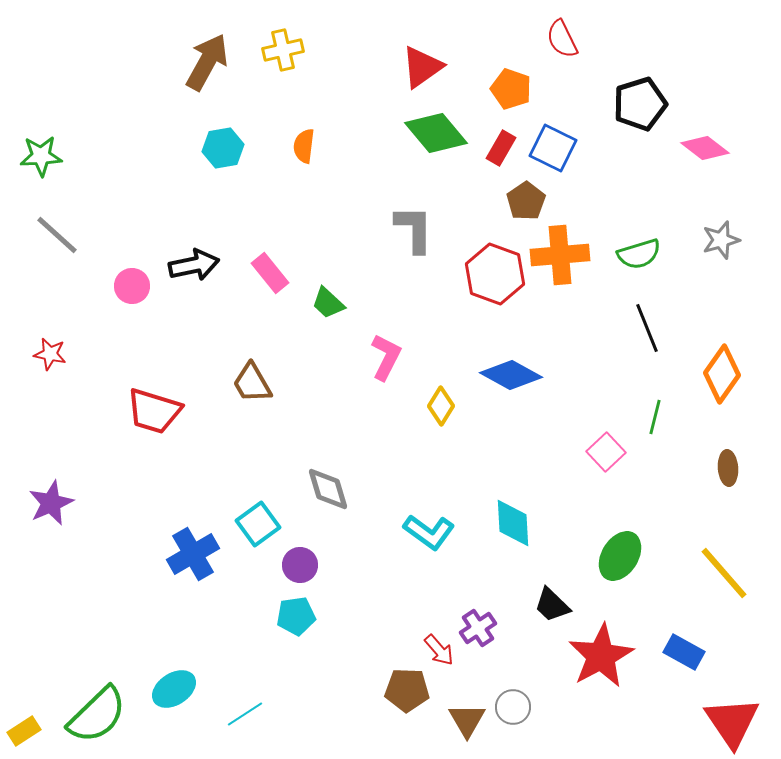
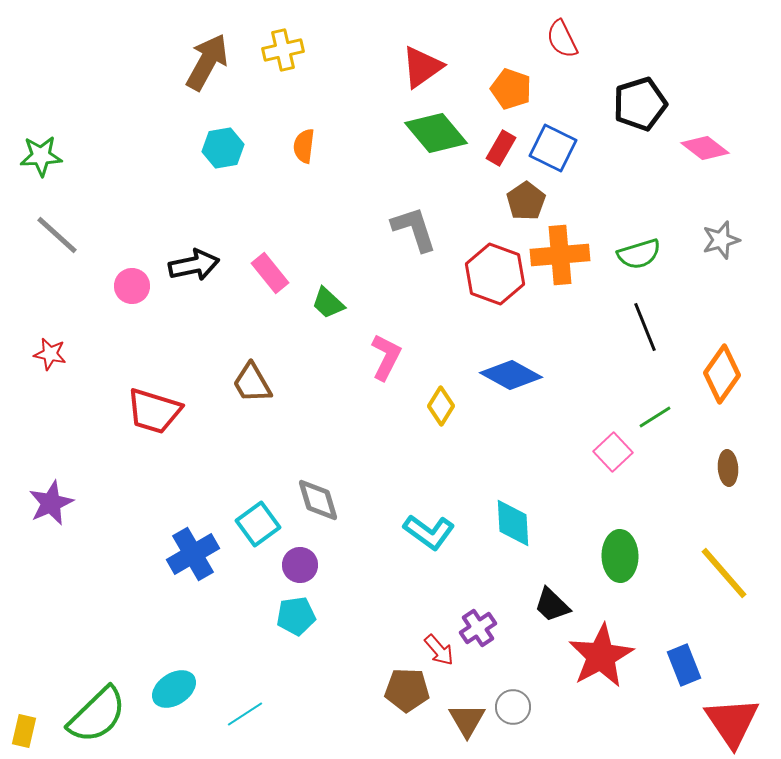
gray L-shape at (414, 229): rotated 18 degrees counterclockwise
black line at (647, 328): moved 2 px left, 1 px up
green line at (655, 417): rotated 44 degrees clockwise
pink square at (606, 452): moved 7 px right
gray diamond at (328, 489): moved 10 px left, 11 px down
green ellipse at (620, 556): rotated 33 degrees counterclockwise
blue rectangle at (684, 652): moved 13 px down; rotated 39 degrees clockwise
yellow rectangle at (24, 731): rotated 44 degrees counterclockwise
